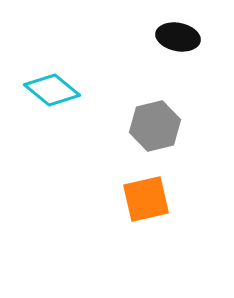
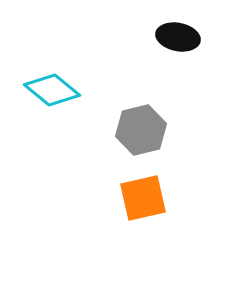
gray hexagon: moved 14 px left, 4 px down
orange square: moved 3 px left, 1 px up
